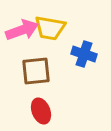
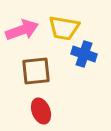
yellow trapezoid: moved 14 px right
